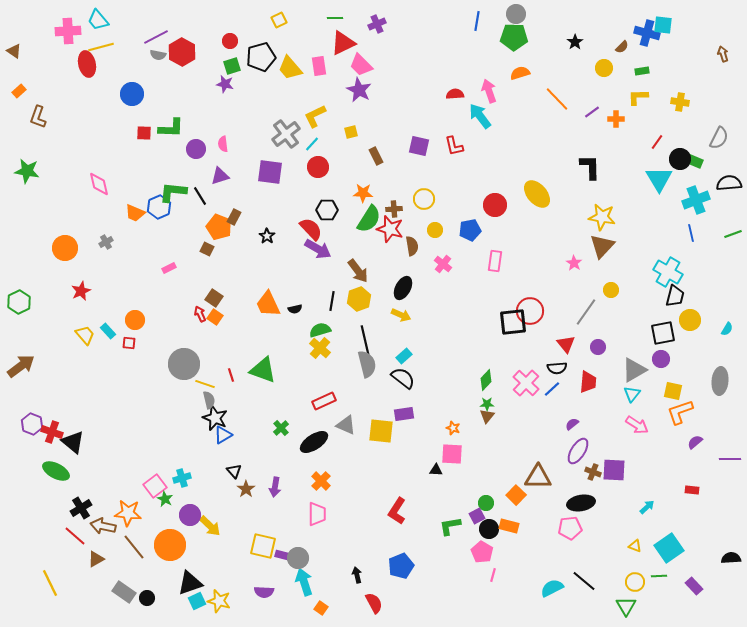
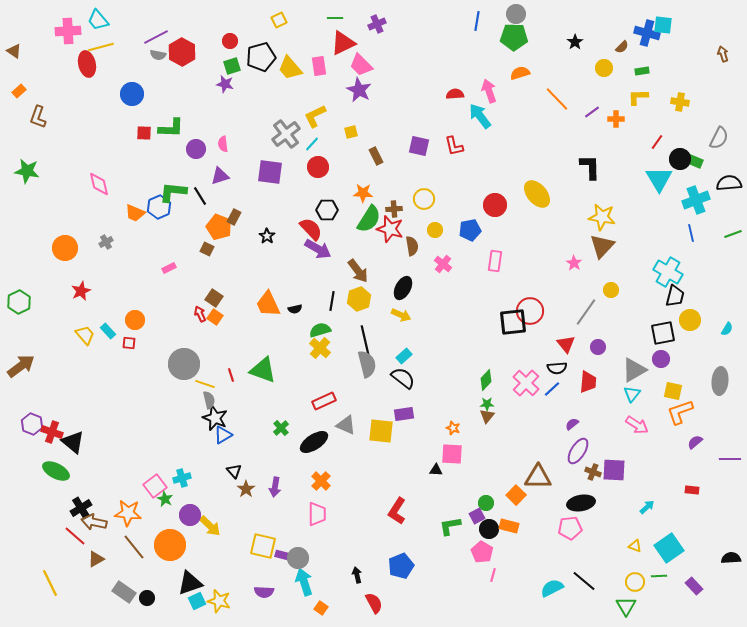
brown arrow at (103, 526): moved 9 px left, 4 px up
